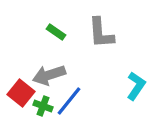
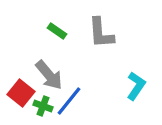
green rectangle: moved 1 px right, 1 px up
gray arrow: rotated 112 degrees counterclockwise
